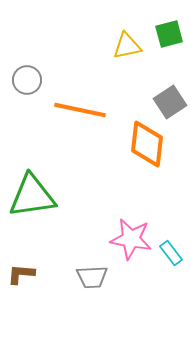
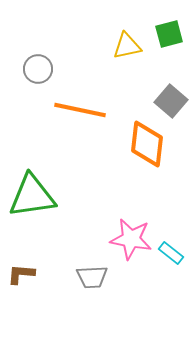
gray circle: moved 11 px right, 11 px up
gray square: moved 1 px right, 1 px up; rotated 16 degrees counterclockwise
cyan rectangle: rotated 15 degrees counterclockwise
